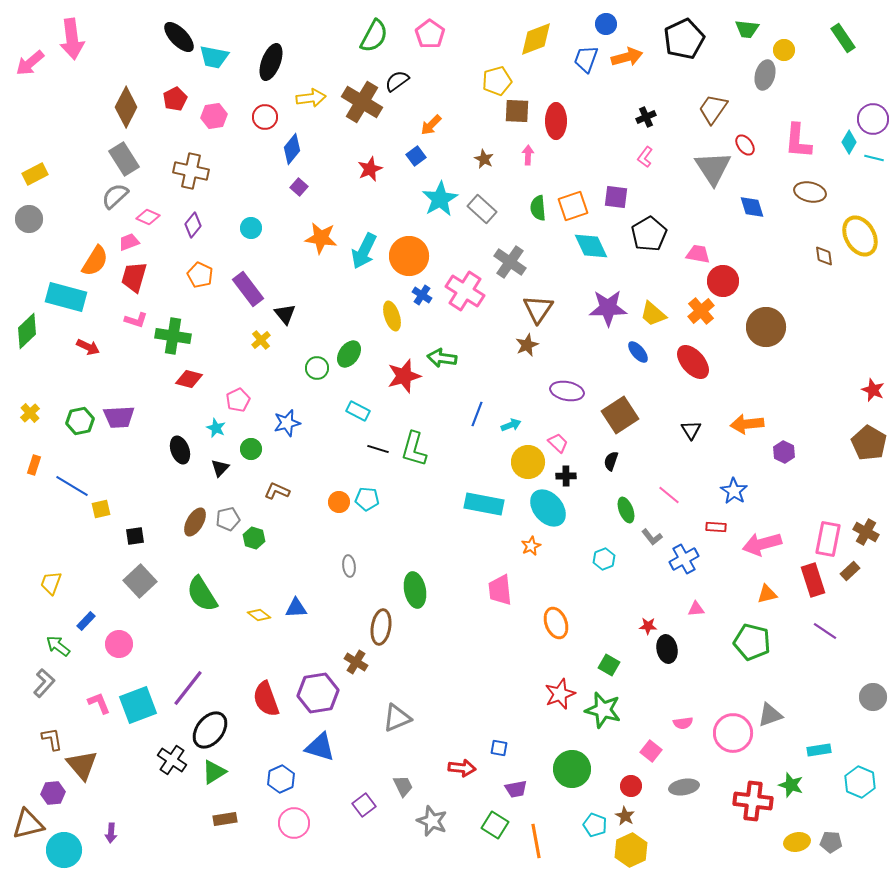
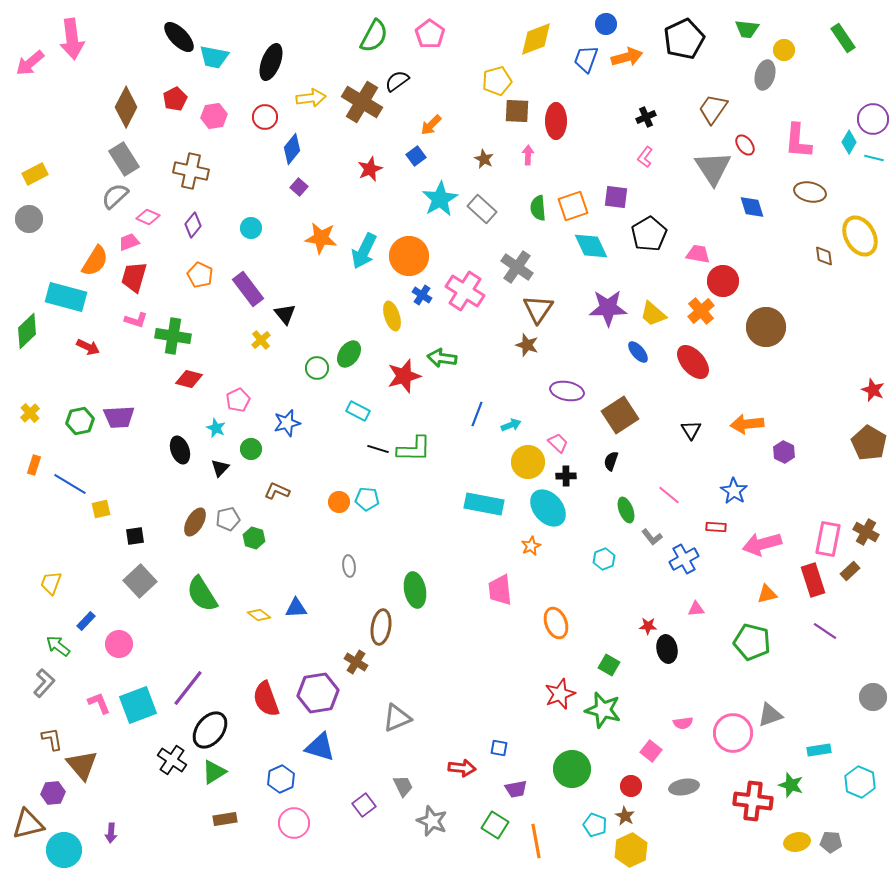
gray cross at (510, 262): moved 7 px right, 5 px down
brown star at (527, 345): rotated 30 degrees counterclockwise
green L-shape at (414, 449): rotated 105 degrees counterclockwise
blue line at (72, 486): moved 2 px left, 2 px up
